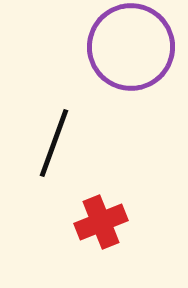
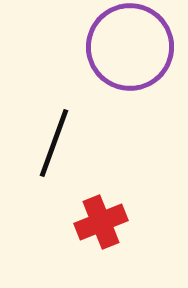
purple circle: moved 1 px left
